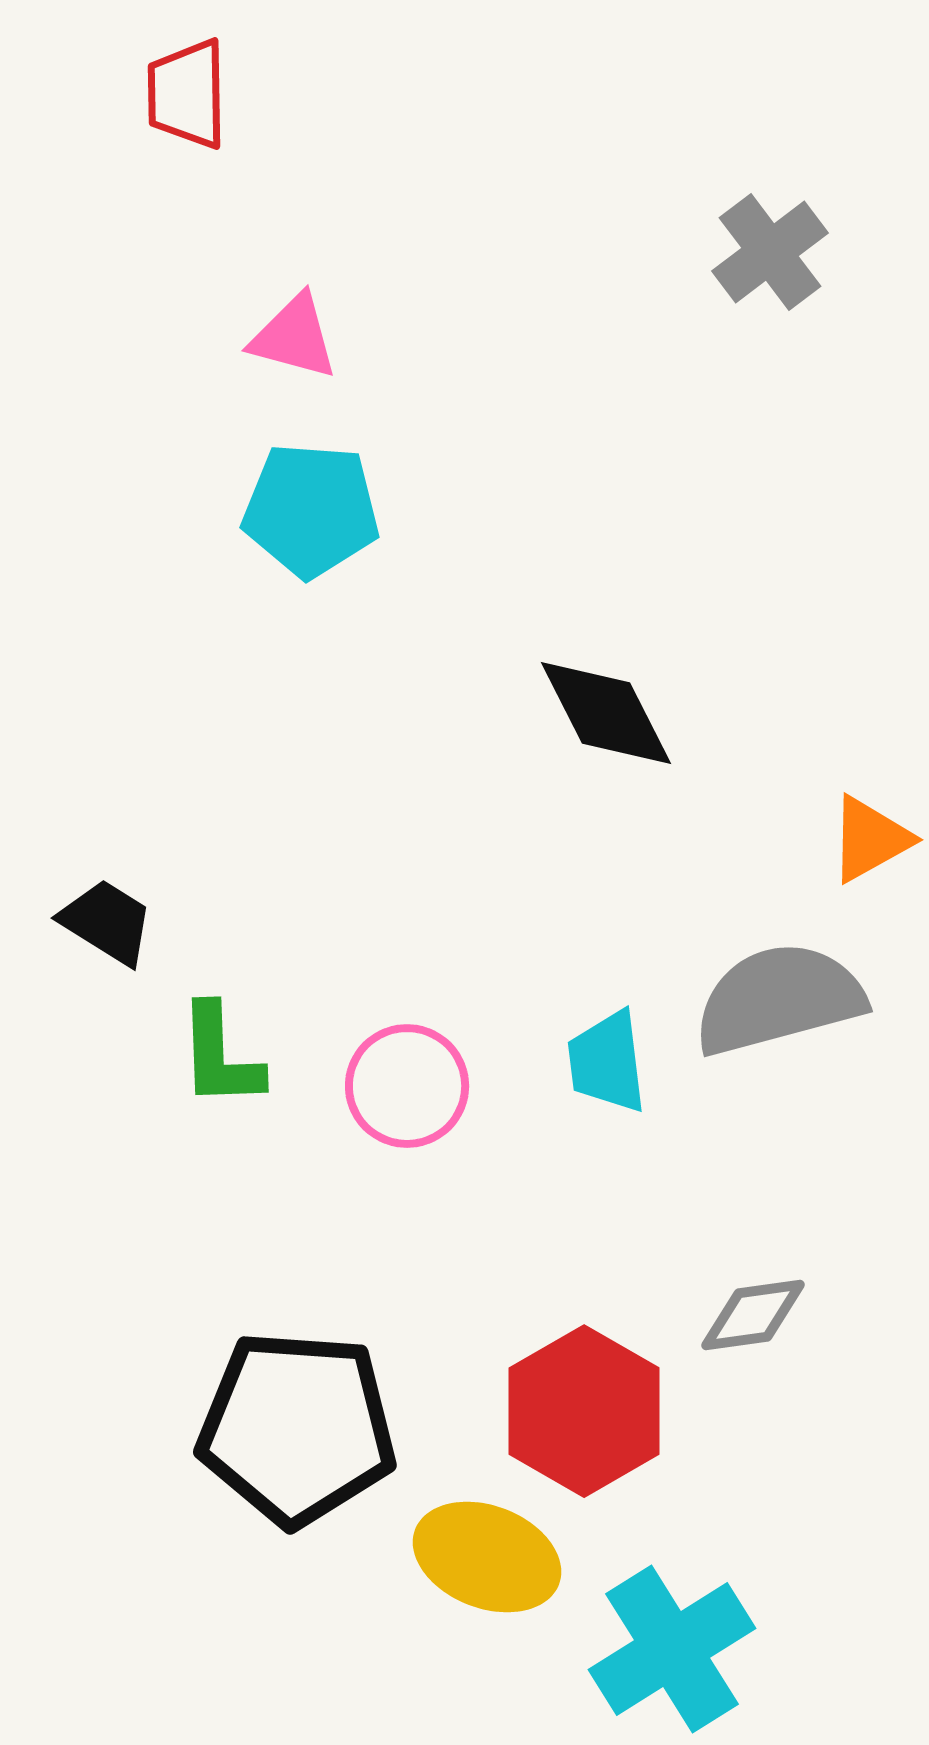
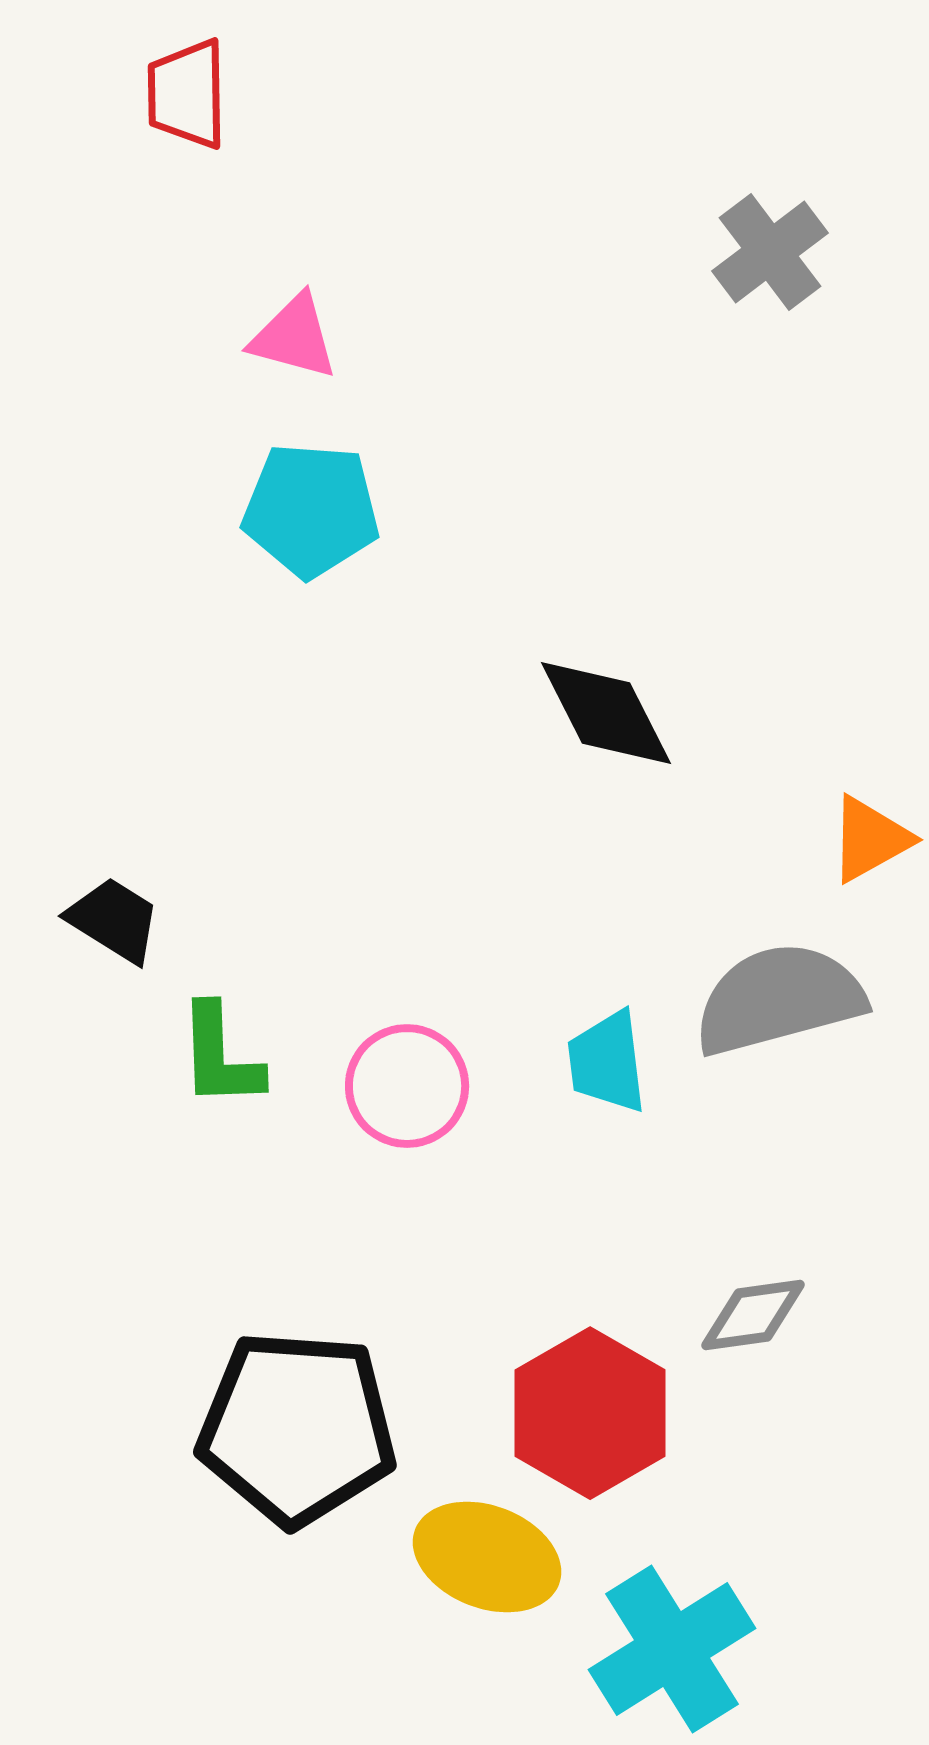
black trapezoid: moved 7 px right, 2 px up
red hexagon: moved 6 px right, 2 px down
